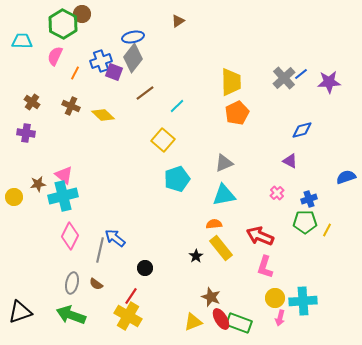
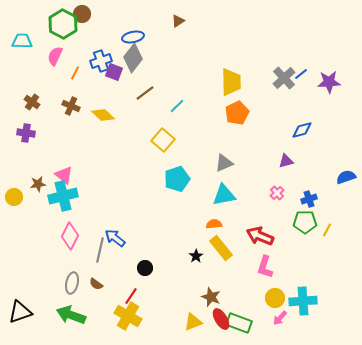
purple triangle at (290, 161): moved 4 px left; rotated 42 degrees counterclockwise
pink arrow at (280, 318): rotated 28 degrees clockwise
